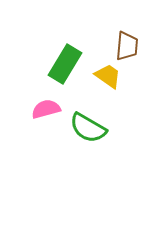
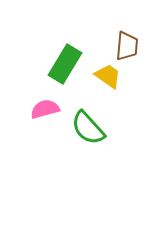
pink semicircle: moved 1 px left
green semicircle: rotated 18 degrees clockwise
